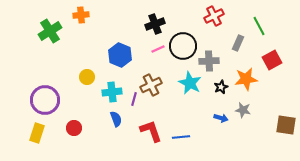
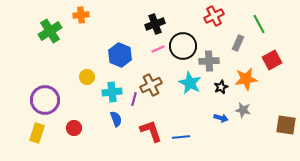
green line: moved 2 px up
